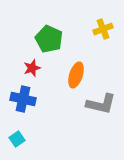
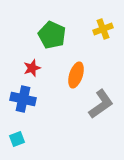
green pentagon: moved 3 px right, 4 px up
gray L-shape: rotated 48 degrees counterclockwise
cyan square: rotated 14 degrees clockwise
